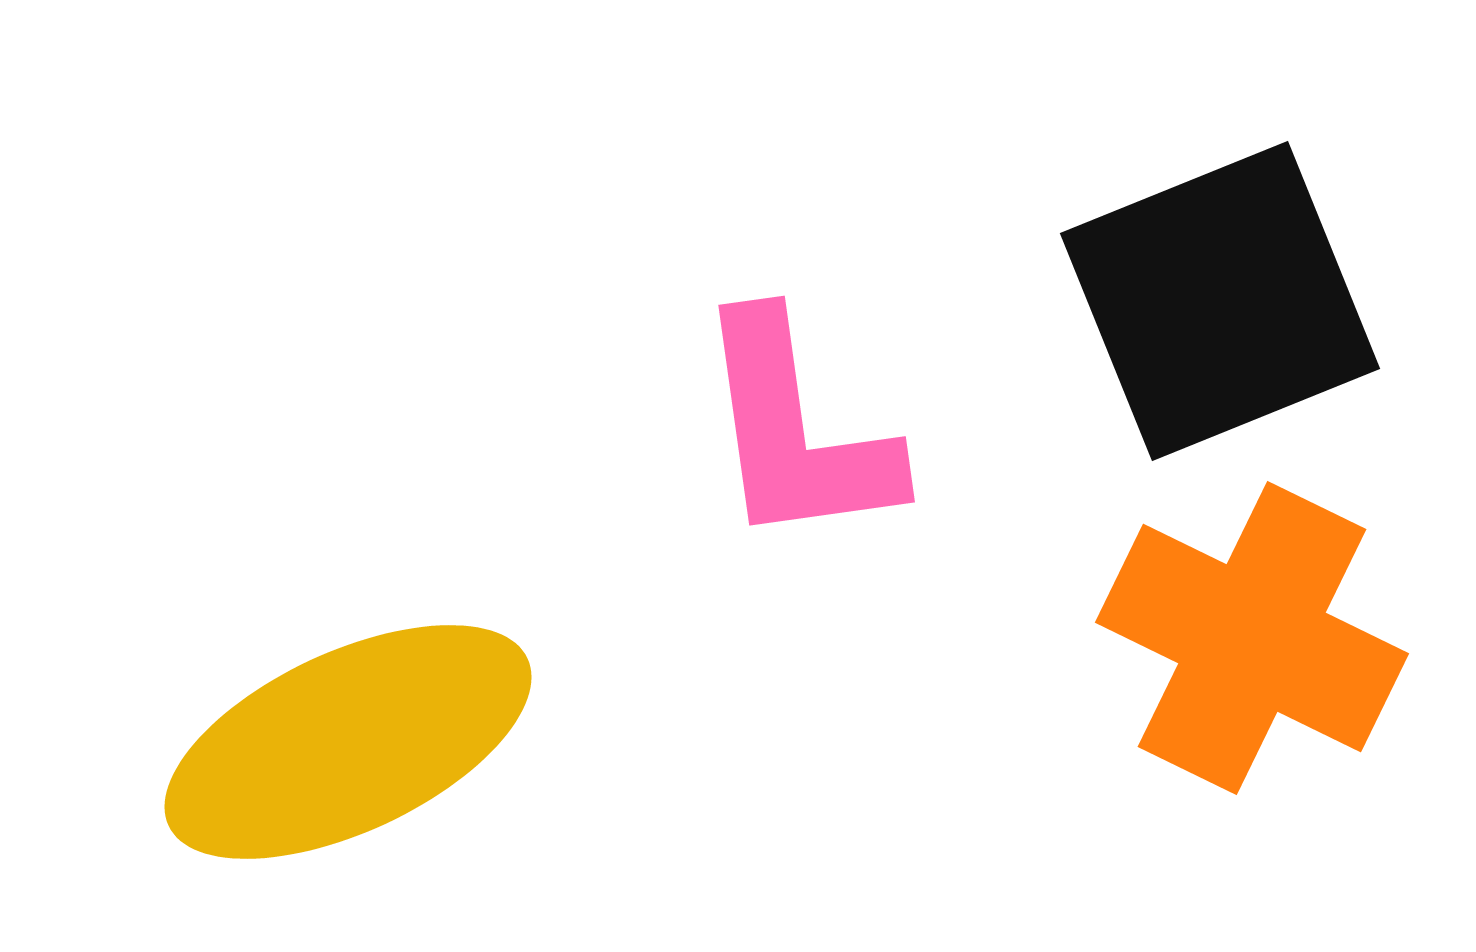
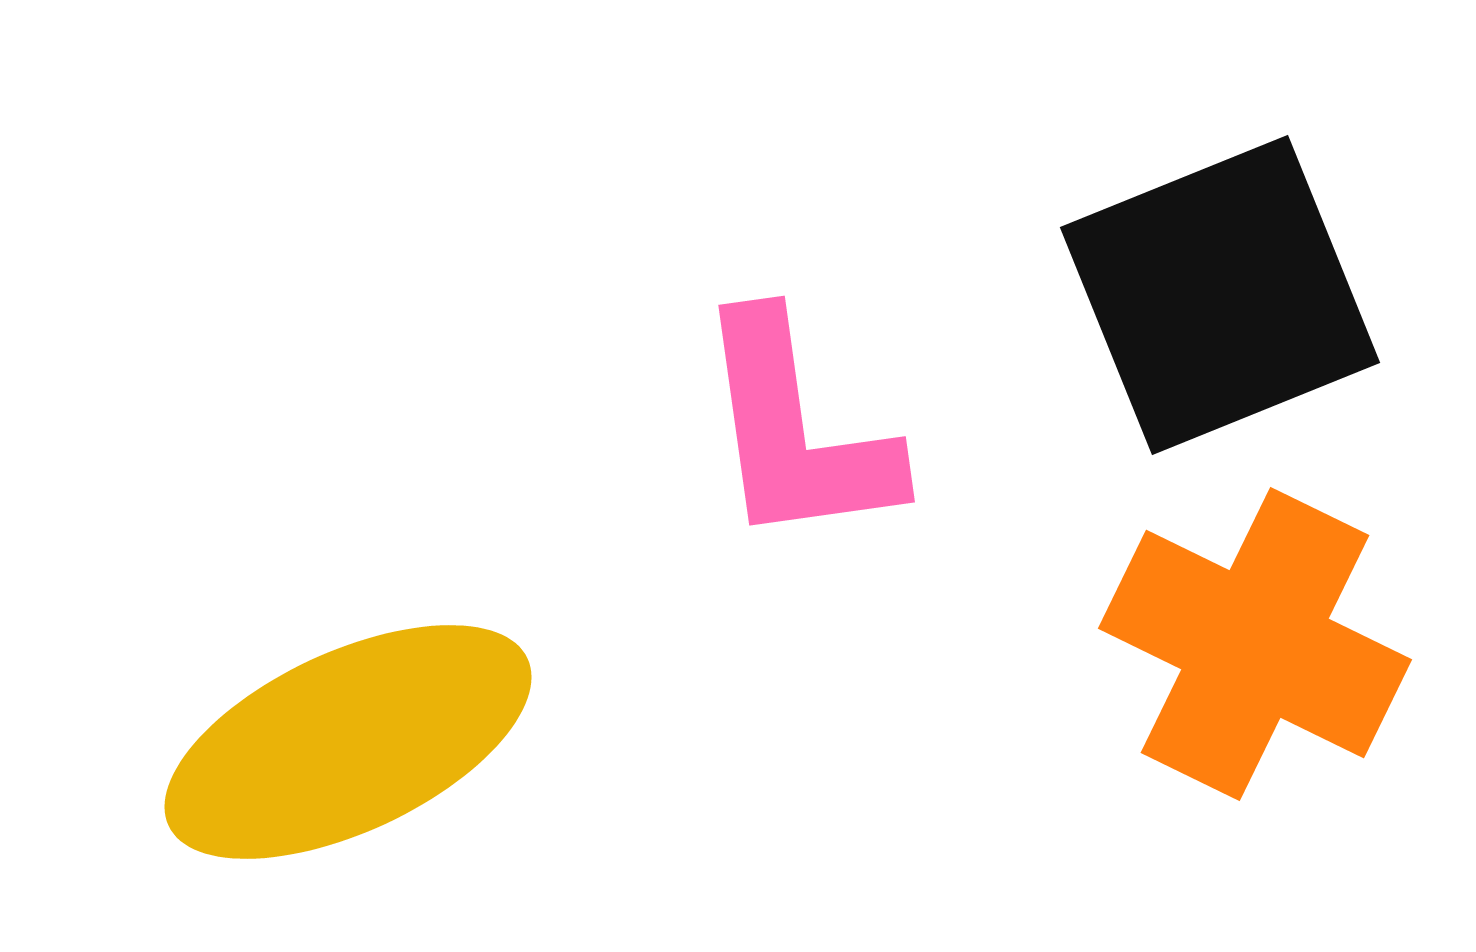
black square: moved 6 px up
orange cross: moved 3 px right, 6 px down
